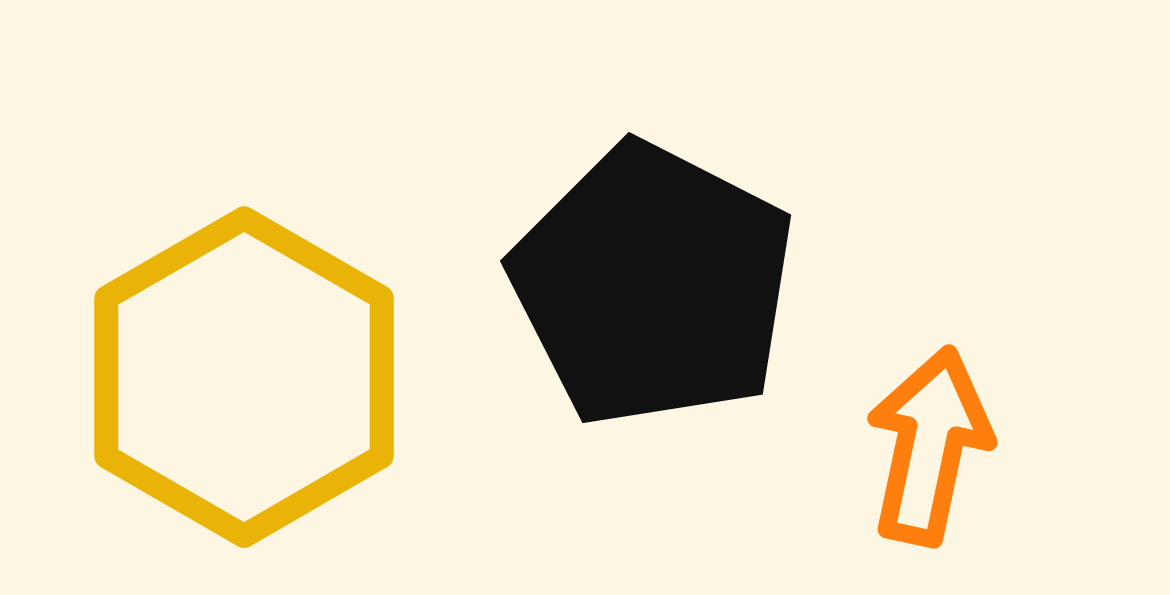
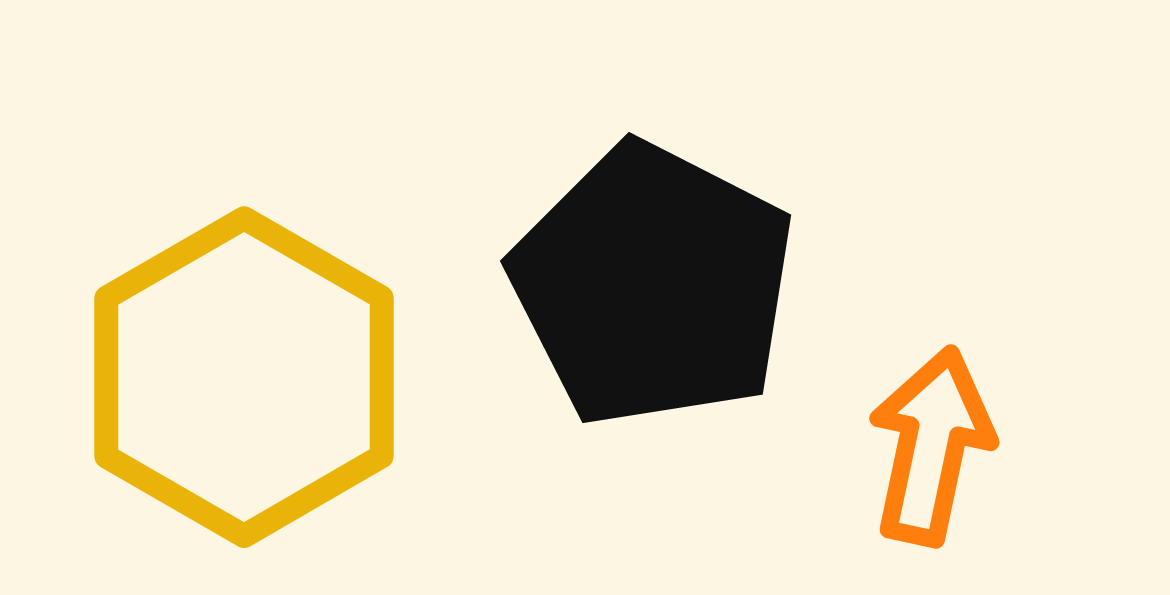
orange arrow: moved 2 px right
